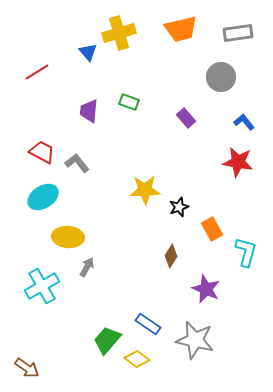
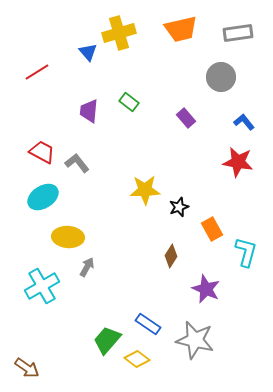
green rectangle: rotated 18 degrees clockwise
